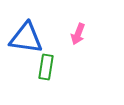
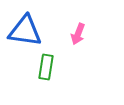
blue triangle: moved 1 px left, 7 px up
